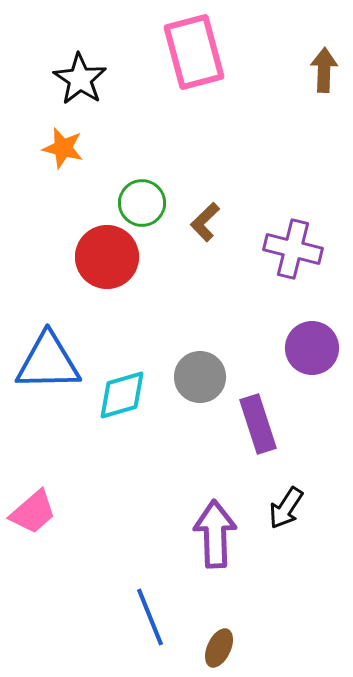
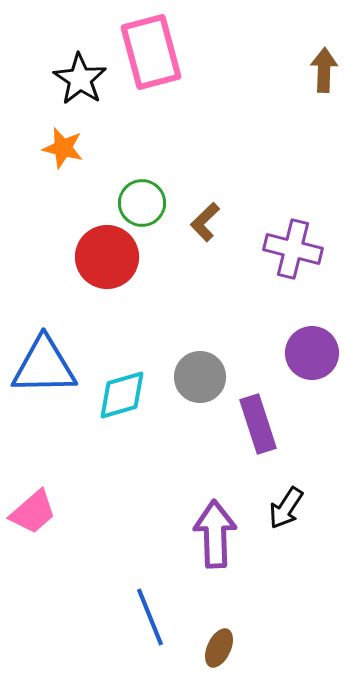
pink rectangle: moved 43 px left
purple circle: moved 5 px down
blue triangle: moved 4 px left, 4 px down
